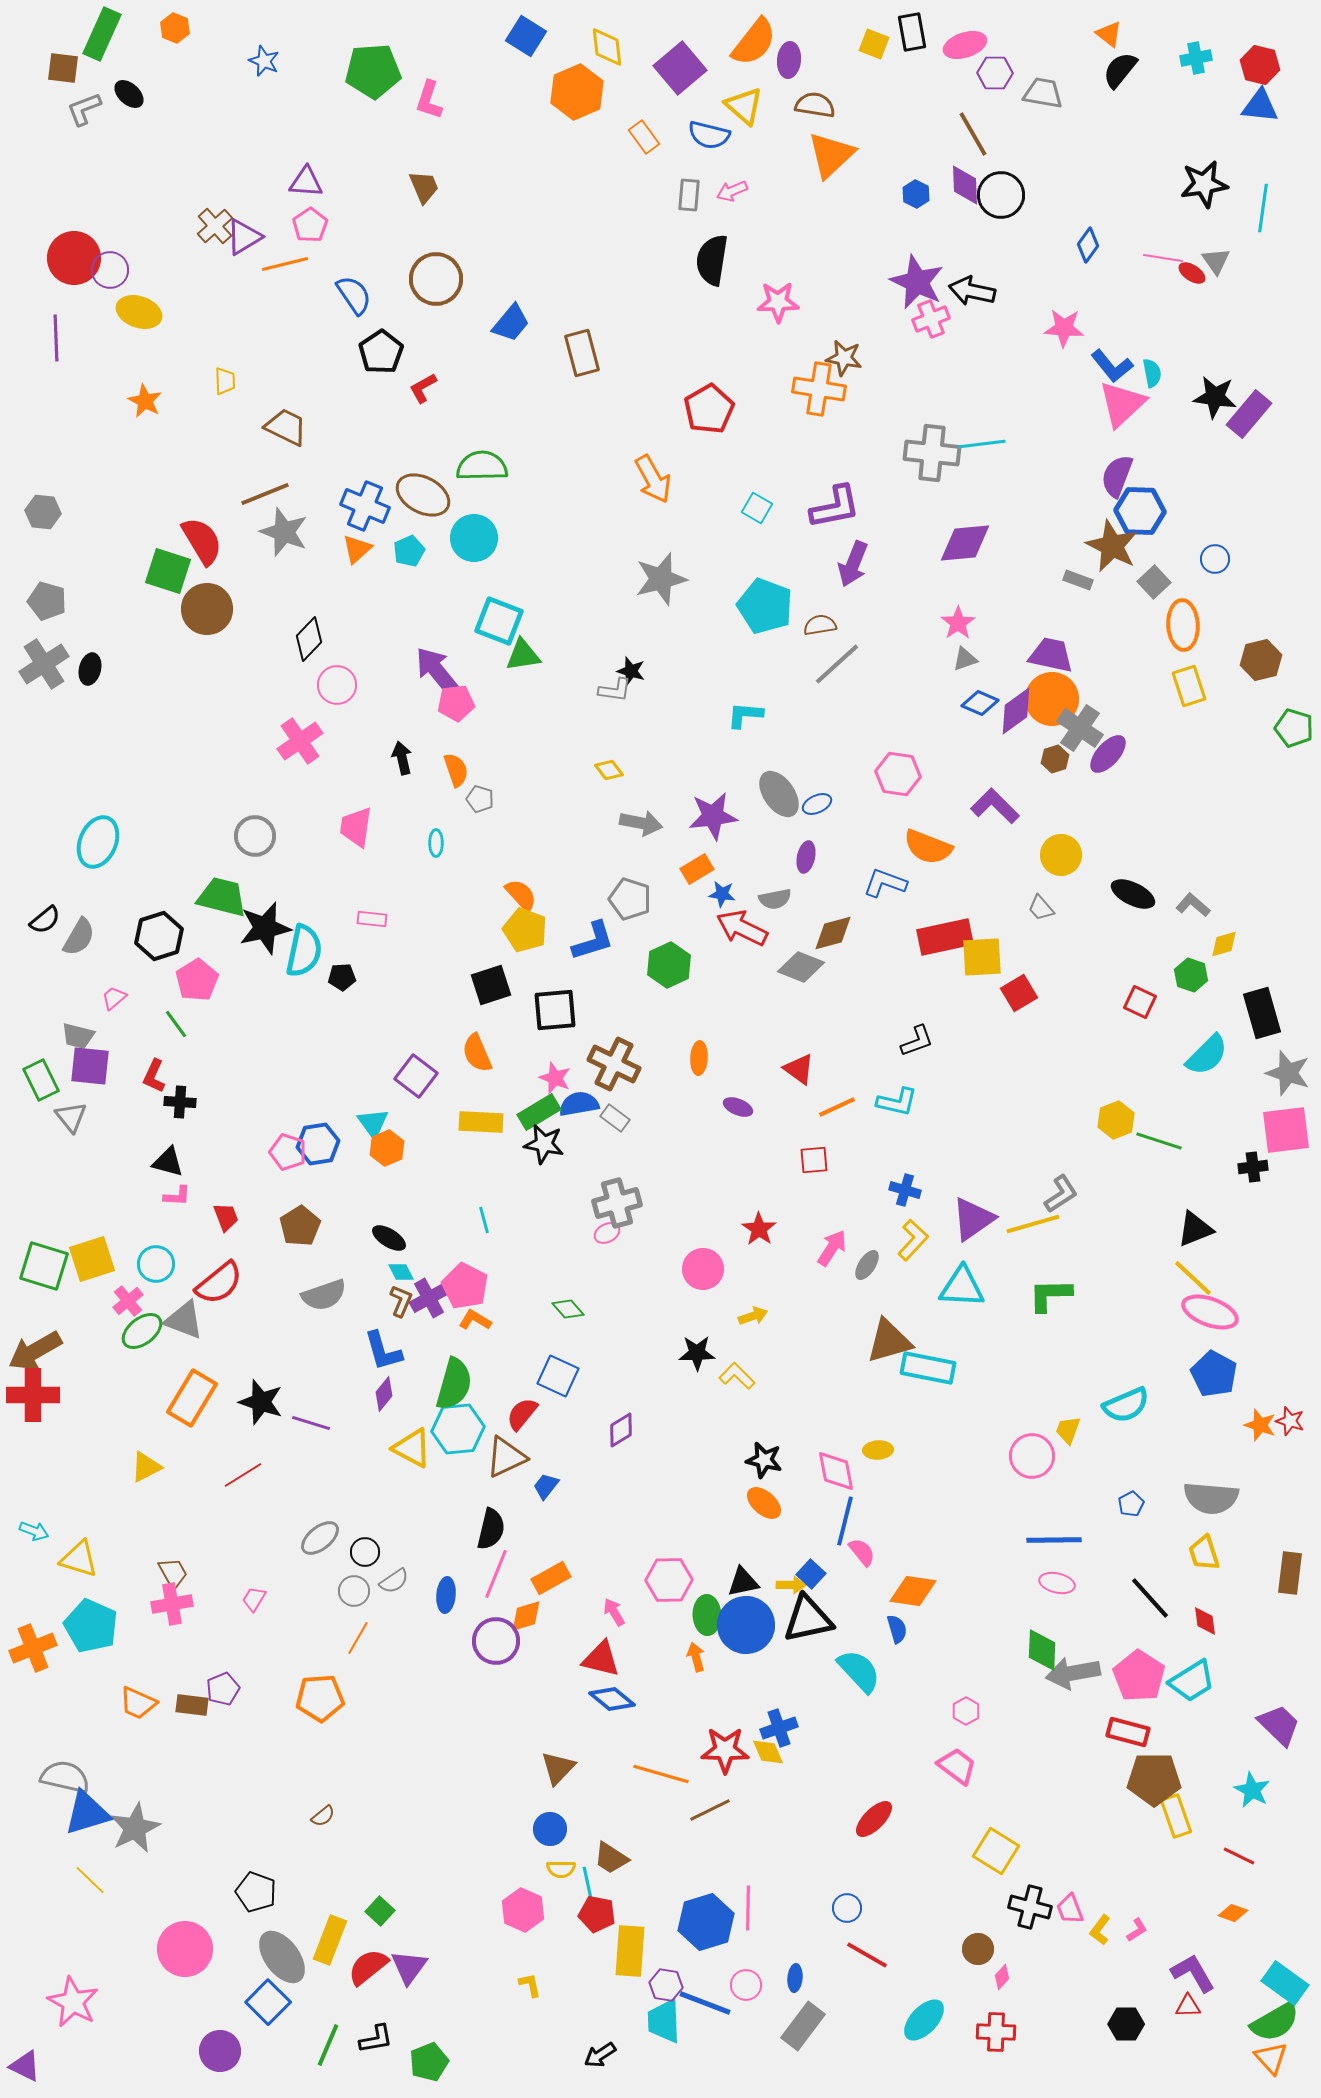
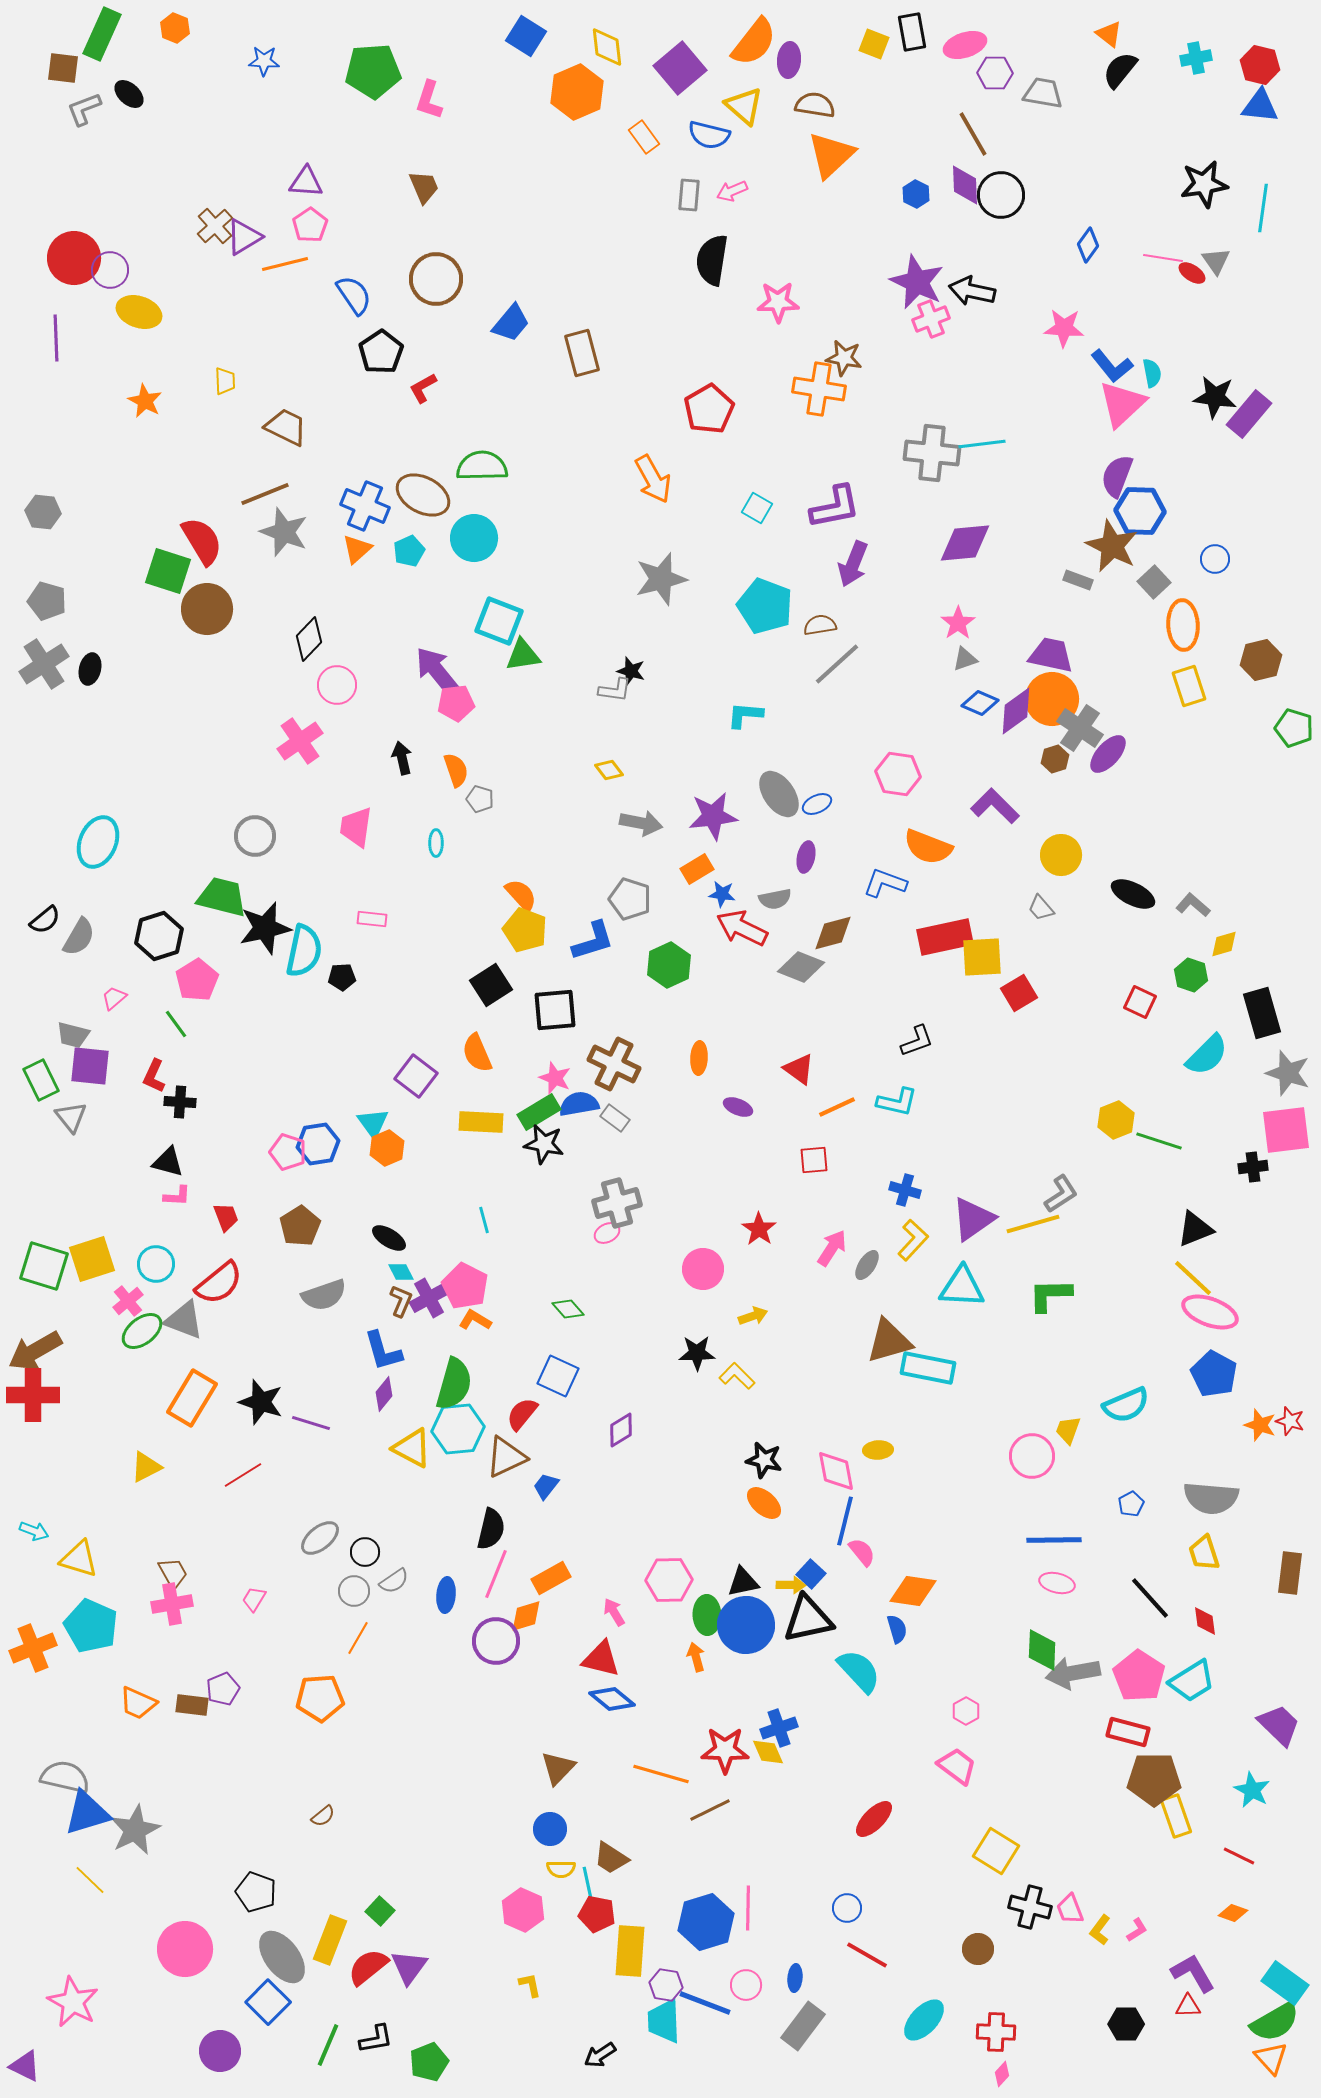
blue star at (264, 61): rotated 20 degrees counterclockwise
black square at (491, 985): rotated 15 degrees counterclockwise
gray trapezoid at (78, 1036): moved 5 px left, 1 px up
gray star at (135, 1828): moved 2 px down
pink diamond at (1002, 1977): moved 97 px down
